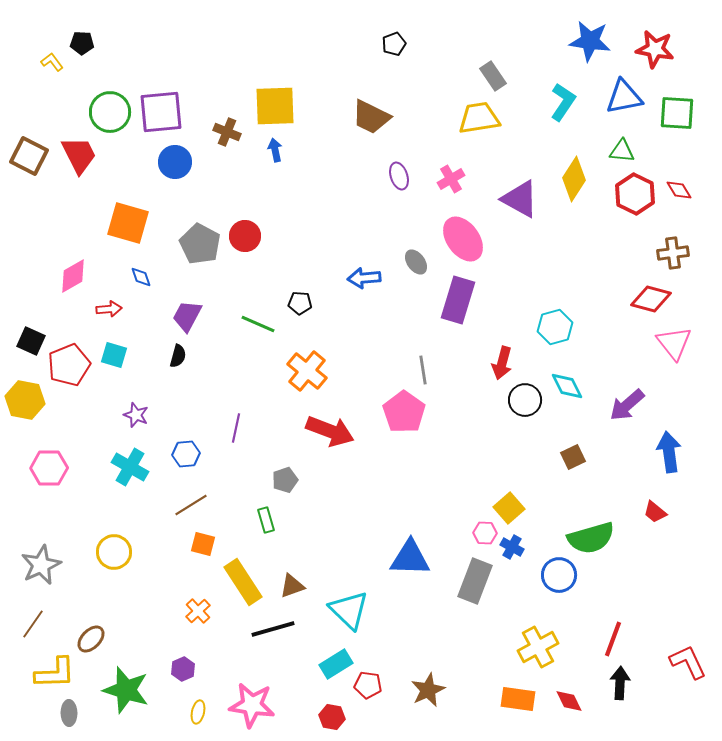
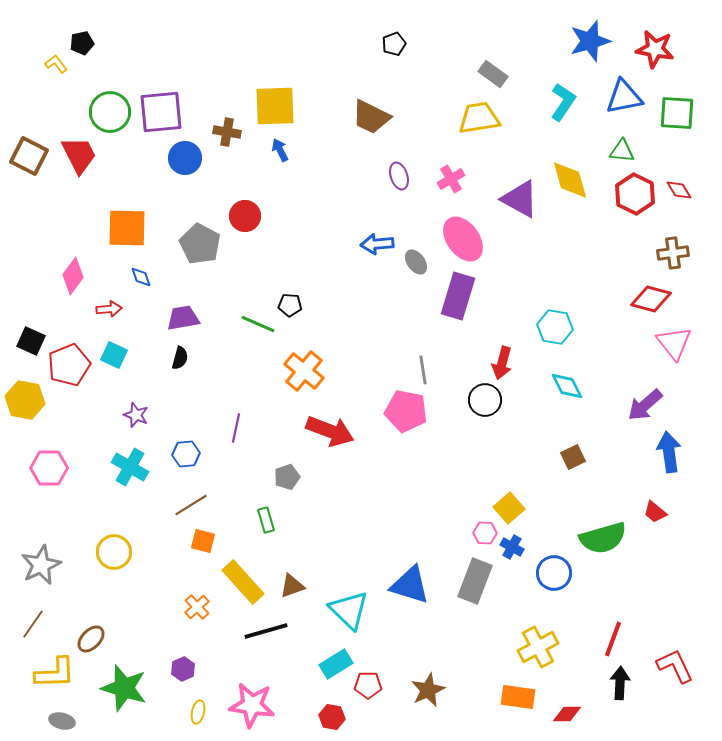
blue star at (590, 41): rotated 24 degrees counterclockwise
black pentagon at (82, 43): rotated 15 degrees counterclockwise
yellow L-shape at (52, 62): moved 4 px right, 2 px down
gray rectangle at (493, 76): moved 2 px up; rotated 20 degrees counterclockwise
brown cross at (227, 132): rotated 12 degrees counterclockwise
blue arrow at (275, 150): moved 5 px right; rotated 15 degrees counterclockwise
blue circle at (175, 162): moved 10 px right, 4 px up
yellow diamond at (574, 179): moved 4 px left, 1 px down; rotated 48 degrees counterclockwise
orange square at (128, 223): moved 1 px left, 5 px down; rotated 15 degrees counterclockwise
red circle at (245, 236): moved 20 px up
pink diamond at (73, 276): rotated 24 degrees counterclockwise
blue arrow at (364, 278): moved 13 px right, 34 px up
purple rectangle at (458, 300): moved 4 px up
black pentagon at (300, 303): moved 10 px left, 2 px down
purple trapezoid at (187, 316): moved 4 px left, 2 px down; rotated 52 degrees clockwise
cyan hexagon at (555, 327): rotated 24 degrees clockwise
cyan square at (114, 355): rotated 8 degrees clockwise
black semicircle at (178, 356): moved 2 px right, 2 px down
orange cross at (307, 371): moved 3 px left
black circle at (525, 400): moved 40 px left
purple arrow at (627, 405): moved 18 px right
pink pentagon at (404, 412): moved 2 px right, 1 px up; rotated 24 degrees counterclockwise
gray pentagon at (285, 480): moved 2 px right, 3 px up
green semicircle at (591, 538): moved 12 px right
orange square at (203, 544): moved 3 px up
blue triangle at (410, 558): moved 27 px down; rotated 15 degrees clockwise
blue circle at (559, 575): moved 5 px left, 2 px up
yellow rectangle at (243, 582): rotated 9 degrees counterclockwise
orange cross at (198, 611): moved 1 px left, 4 px up
black line at (273, 629): moved 7 px left, 2 px down
red L-shape at (688, 662): moved 13 px left, 4 px down
red pentagon at (368, 685): rotated 8 degrees counterclockwise
green star at (126, 690): moved 2 px left, 2 px up
orange rectangle at (518, 699): moved 2 px up
red diamond at (569, 701): moved 2 px left, 13 px down; rotated 64 degrees counterclockwise
gray ellipse at (69, 713): moved 7 px left, 8 px down; rotated 75 degrees counterclockwise
